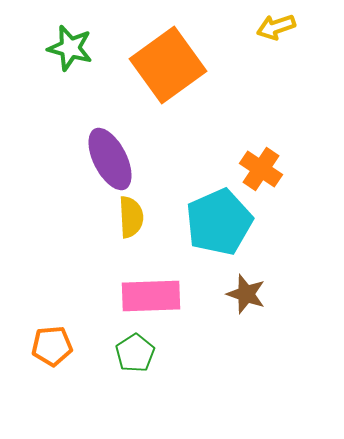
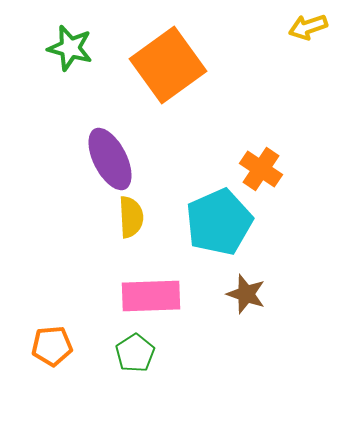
yellow arrow: moved 32 px right
